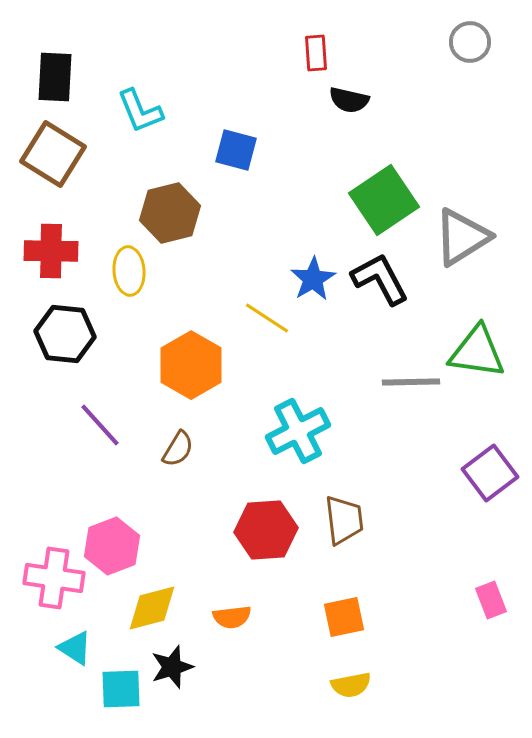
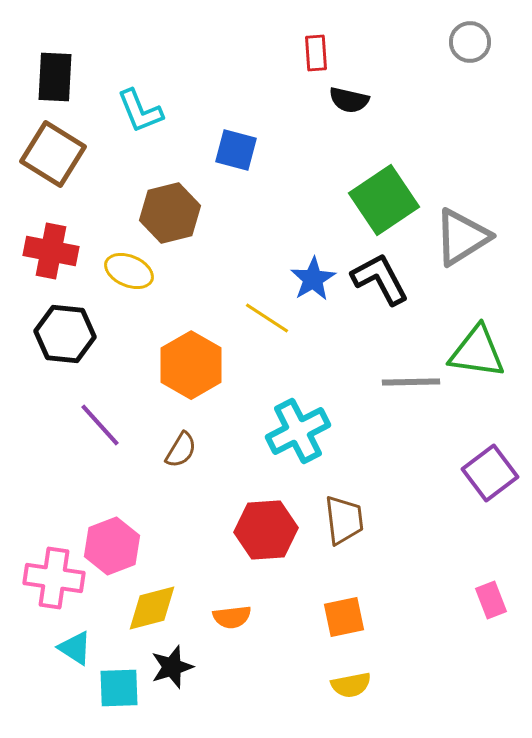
red cross: rotated 10 degrees clockwise
yellow ellipse: rotated 63 degrees counterclockwise
brown semicircle: moved 3 px right, 1 px down
cyan square: moved 2 px left, 1 px up
